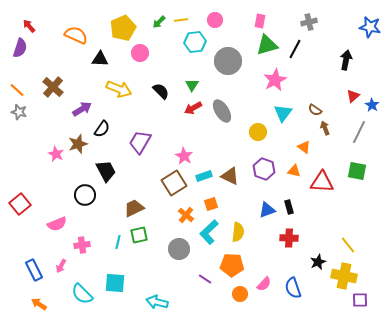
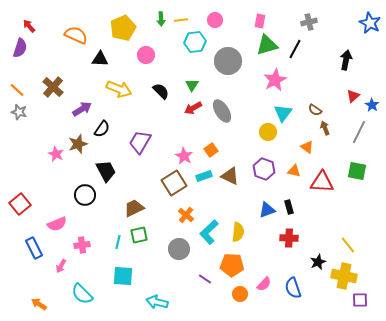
green arrow at (159, 22): moved 2 px right, 3 px up; rotated 48 degrees counterclockwise
blue star at (370, 27): moved 4 px up; rotated 15 degrees clockwise
pink circle at (140, 53): moved 6 px right, 2 px down
yellow circle at (258, 132): moved 10 px right
orange triangle at (304, 147): moved 3 px right
orange square at (211, 204): moved 54 px up; rotated 16 degrees counterclockwise
blue rectangle at (34, 270): moved 22 px up
cyan square at (115, 283): moved 8 px right, 7 px up
